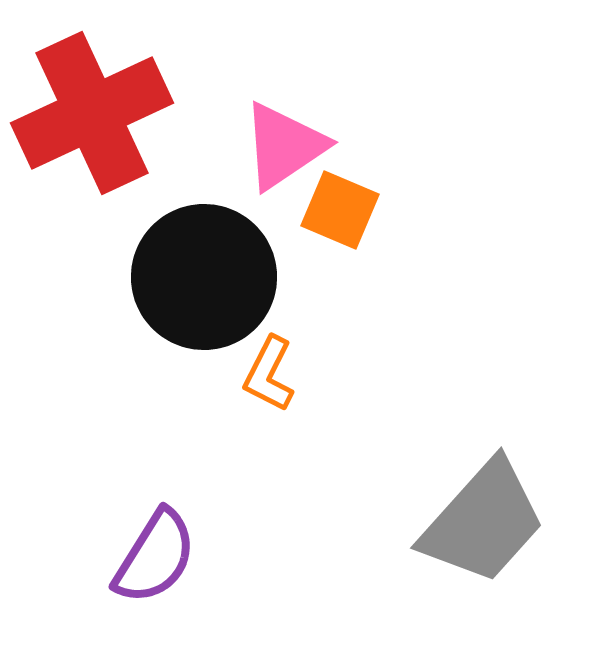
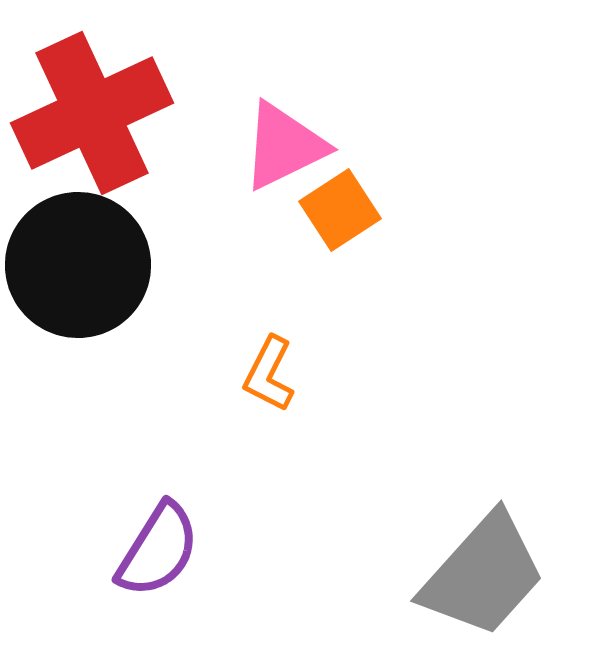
pink triangle: rotated 8 degrees clockwise
orange square: rotated 34 degrees clockwise
black circle: moved 126 px left, 12 px up
gray trapezoid: moved 53 px down
purple semicircle: moved 3 px right, 7 px up
